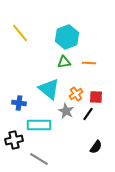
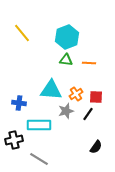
yellow line: moved 2 px right
green triangle: moved 2 px right, 2 px up; rotated 16 degrees clockwise
cyan triangle: moved 2 px right, 1 px down; rotated 35 degrees counterclockwise
gray star: rotated 28 degrees clockwise
